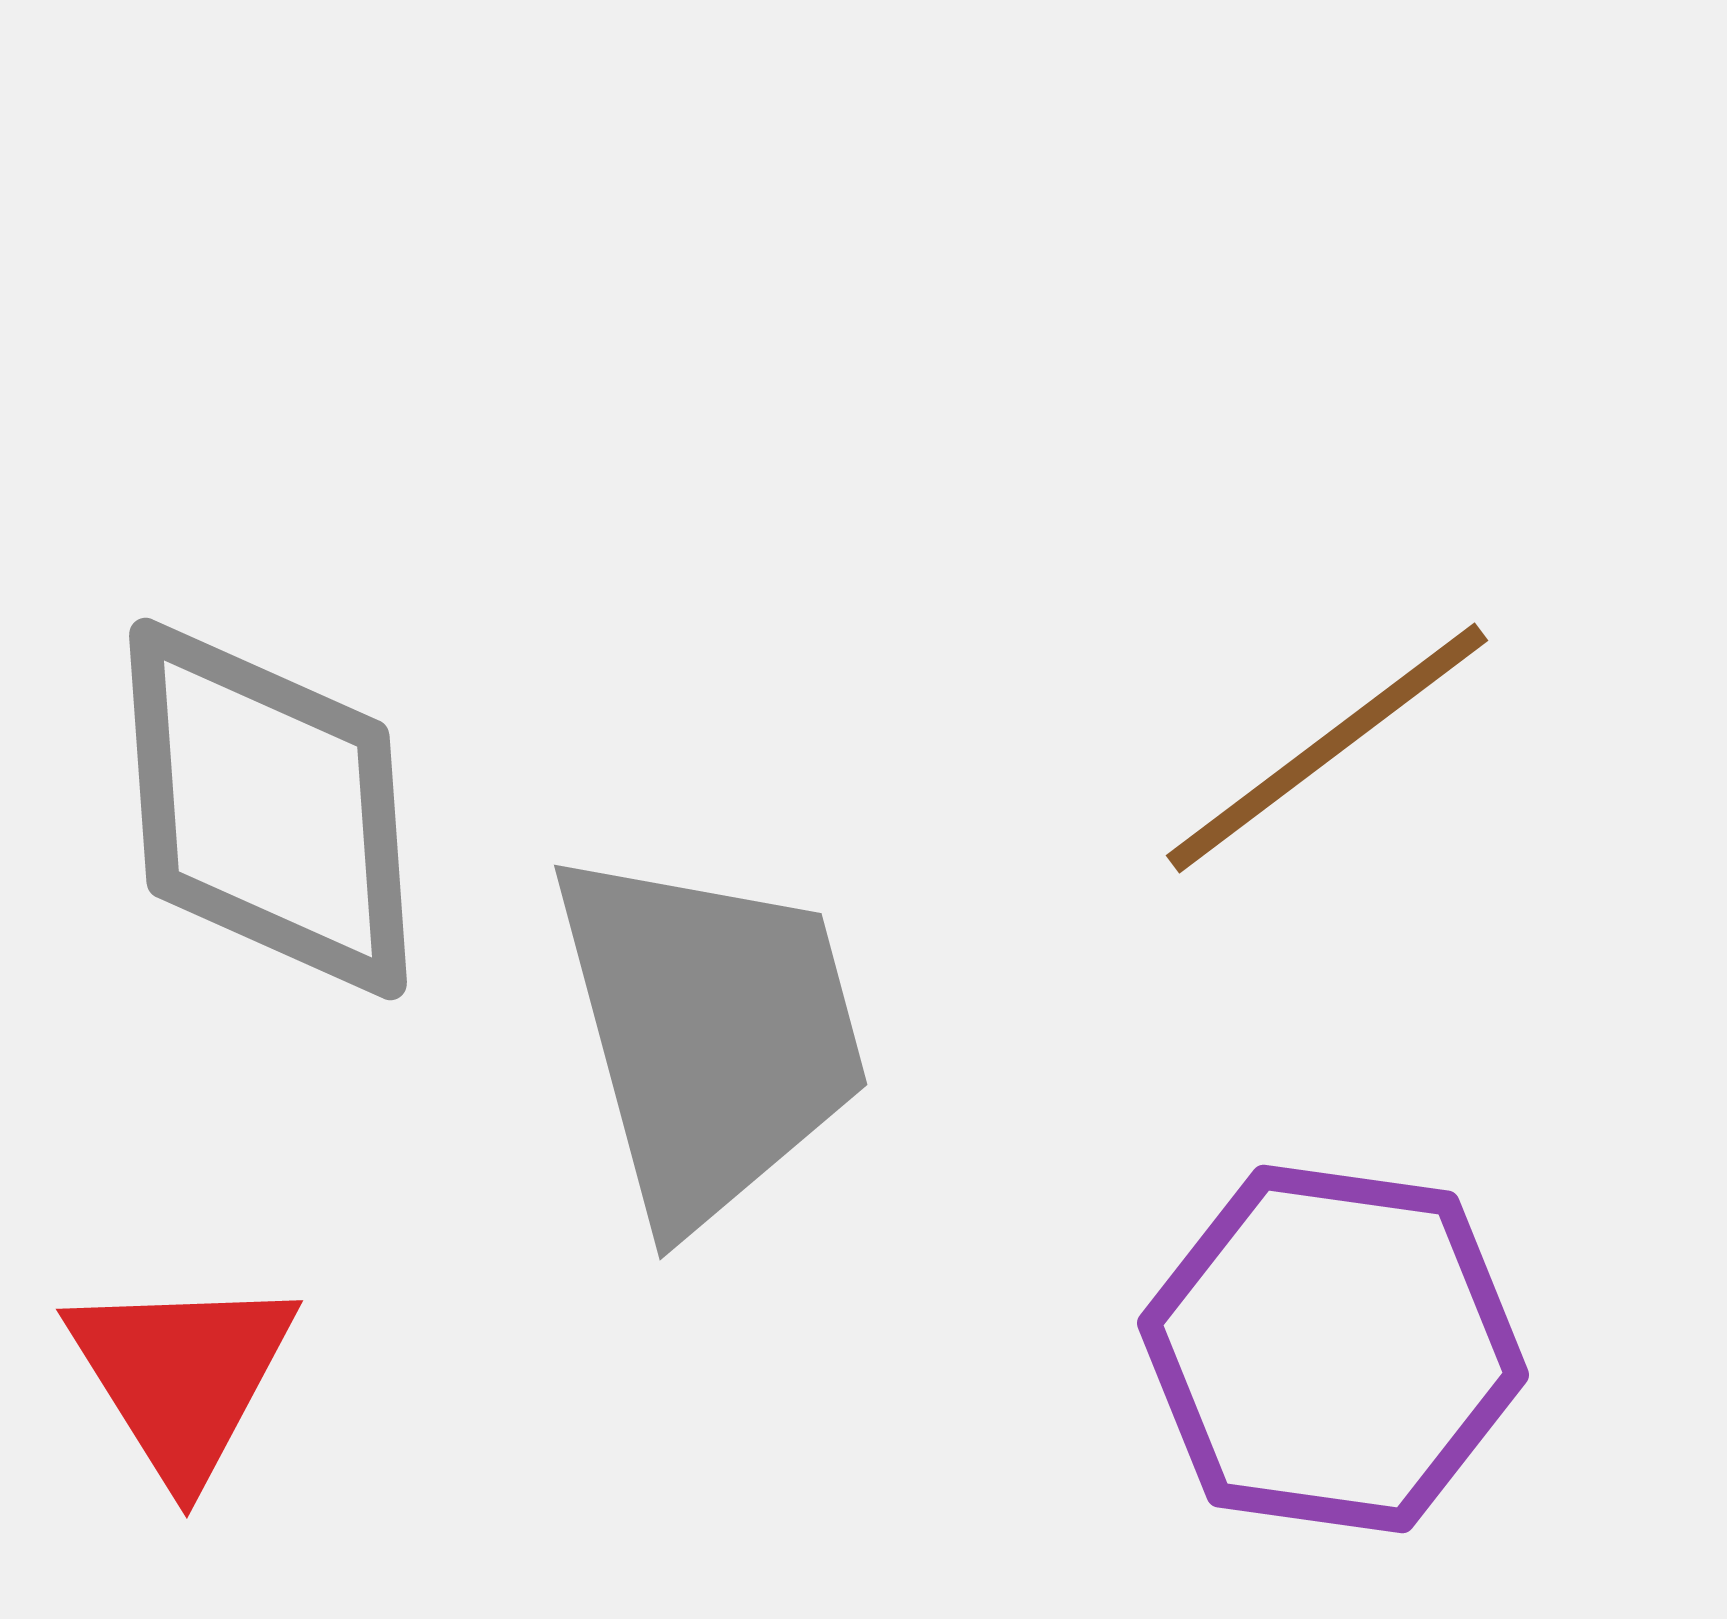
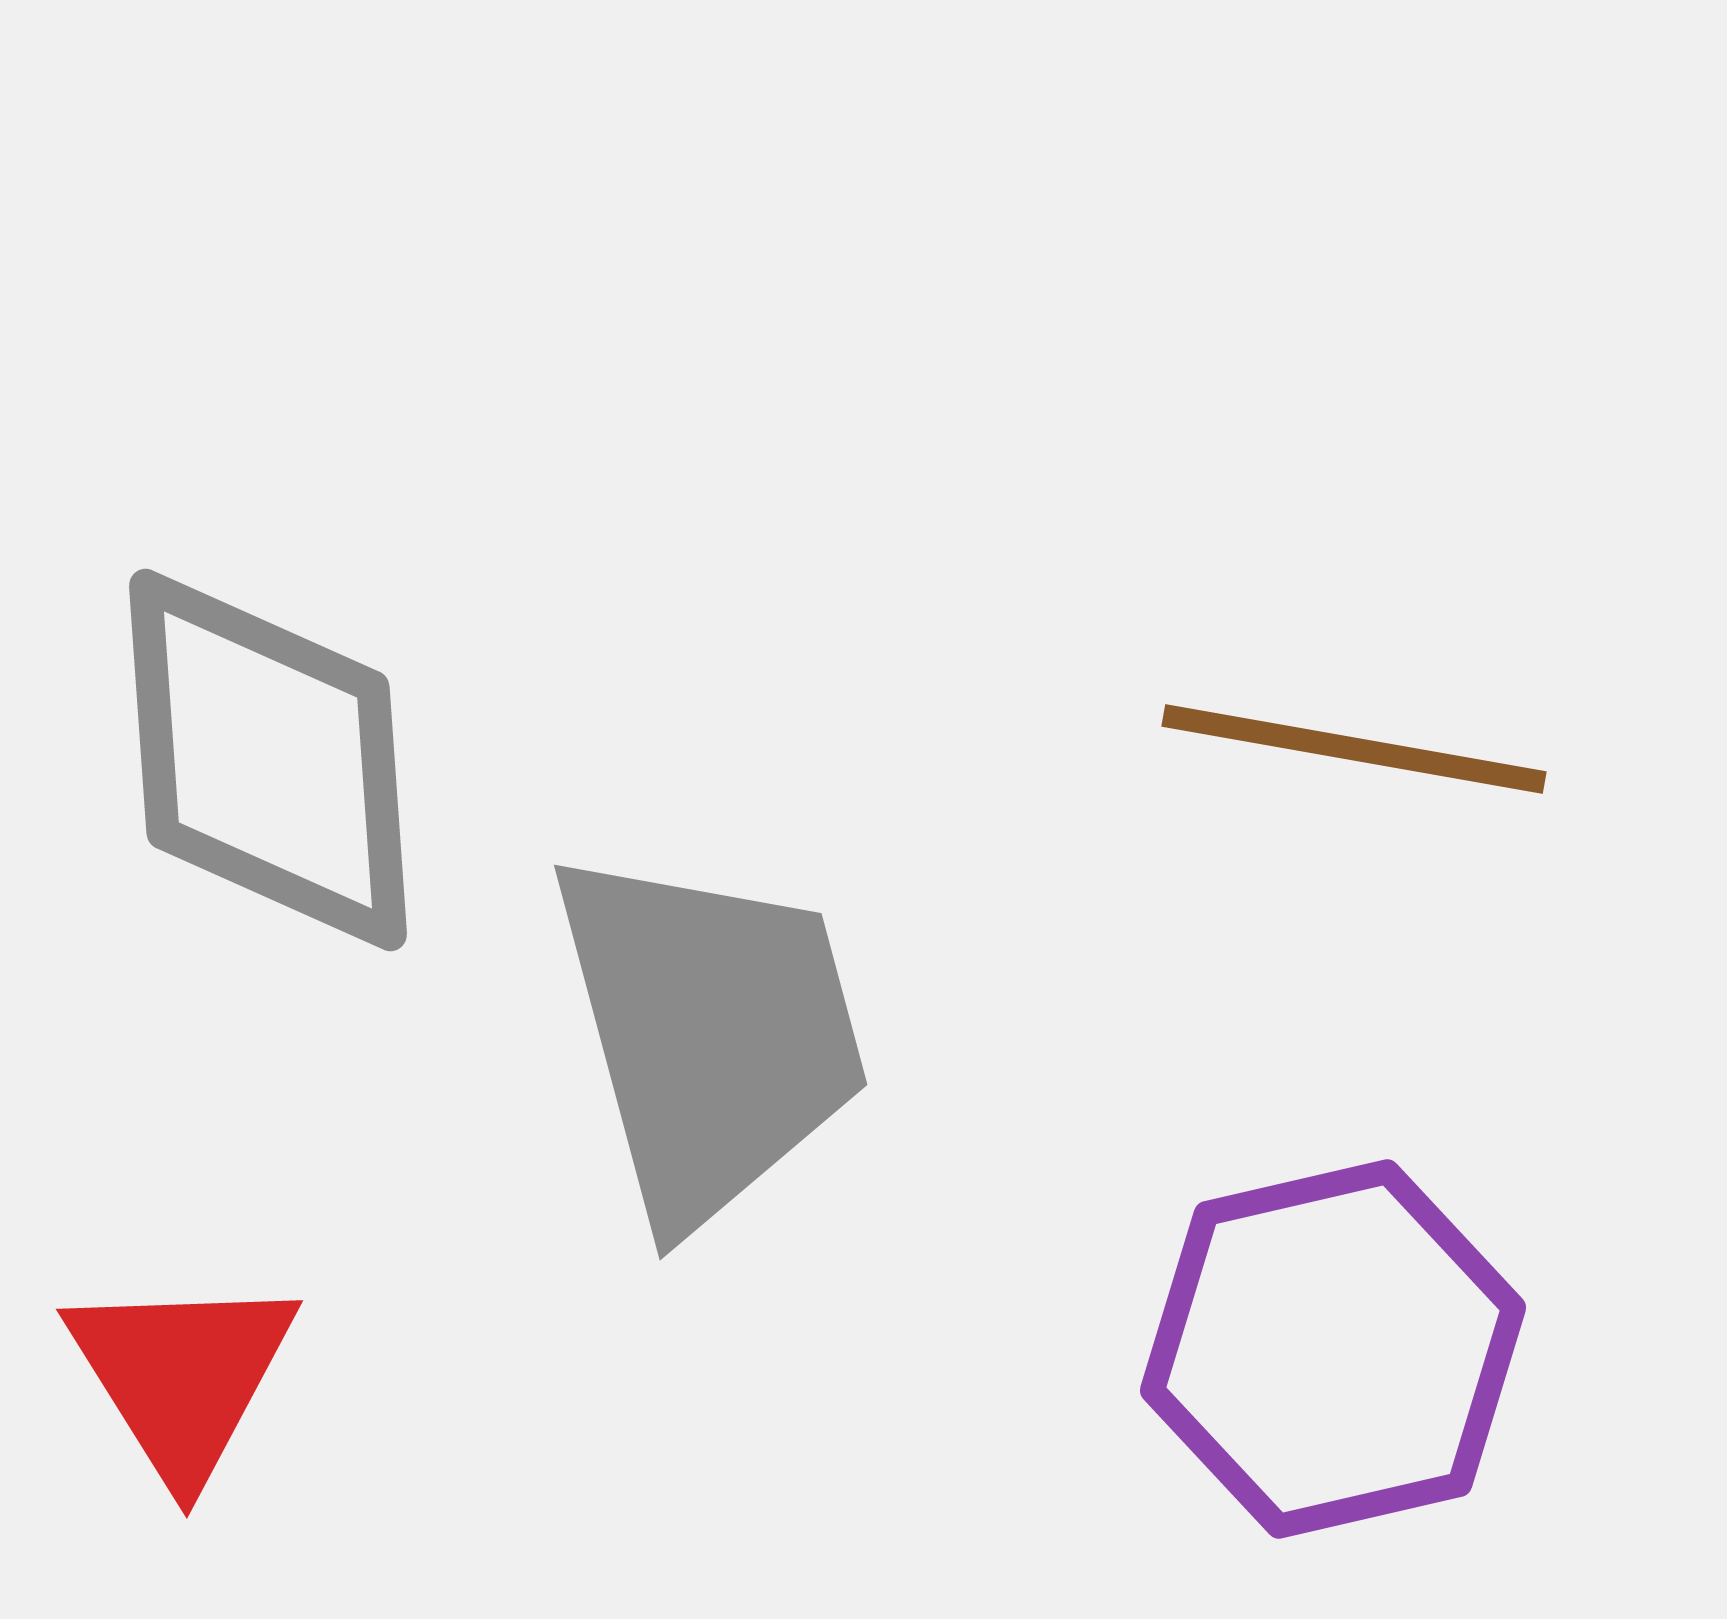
brown line: moved 27 px right, 1 px down; rotated 47 degrees clockwise
gray diamond: moved 49 px up
purple hexagon: rotated 21 degrees counterclockwise
